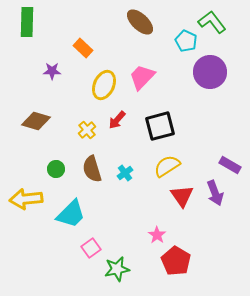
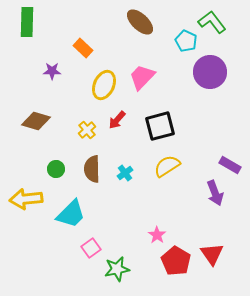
brown semicircle: rotated 16 degrees clockwise
red triangle: moved 30 px right, 58 px down
